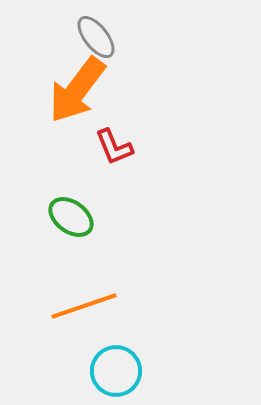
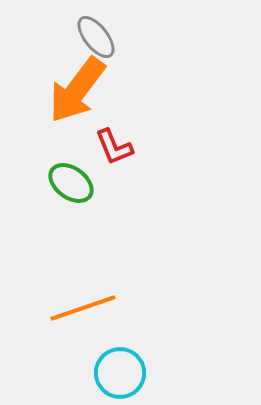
green ellipse: moved 34 px up
orange line: moved 1 px left, 2 px down
cyan circle: moved 4 px right, 2 px down
